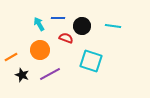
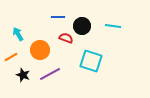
blue line: moved 1 px up
cyan arrow: moved 21 px left, 10 px down
black star: moved 1 px right
